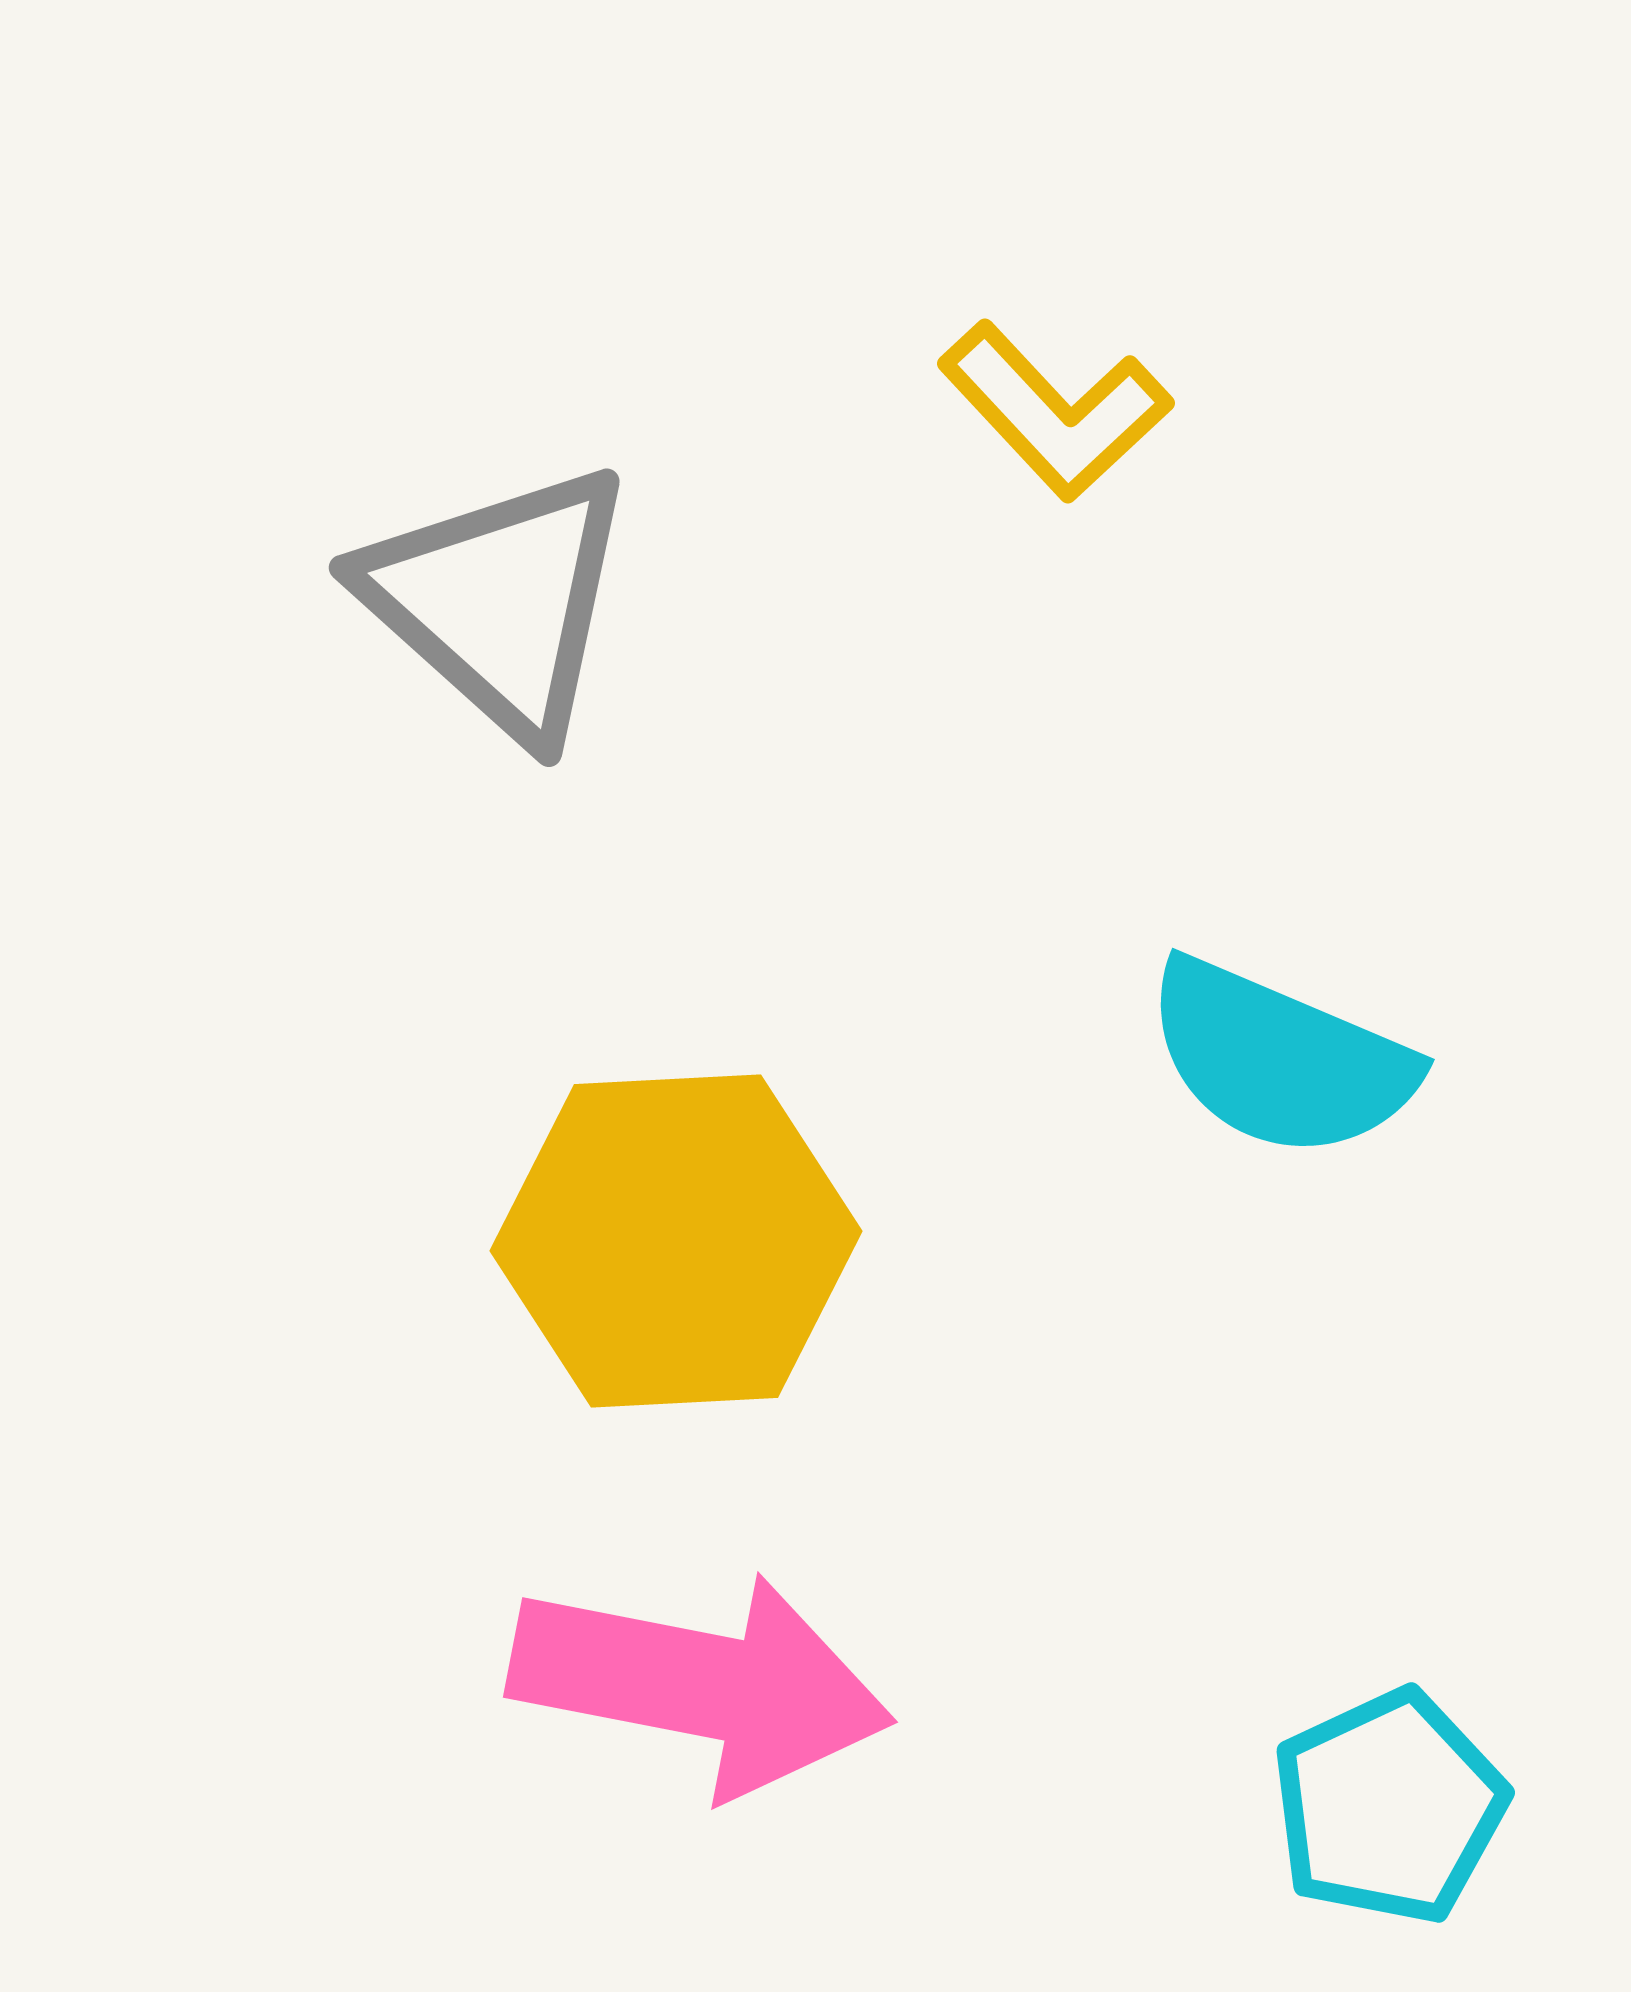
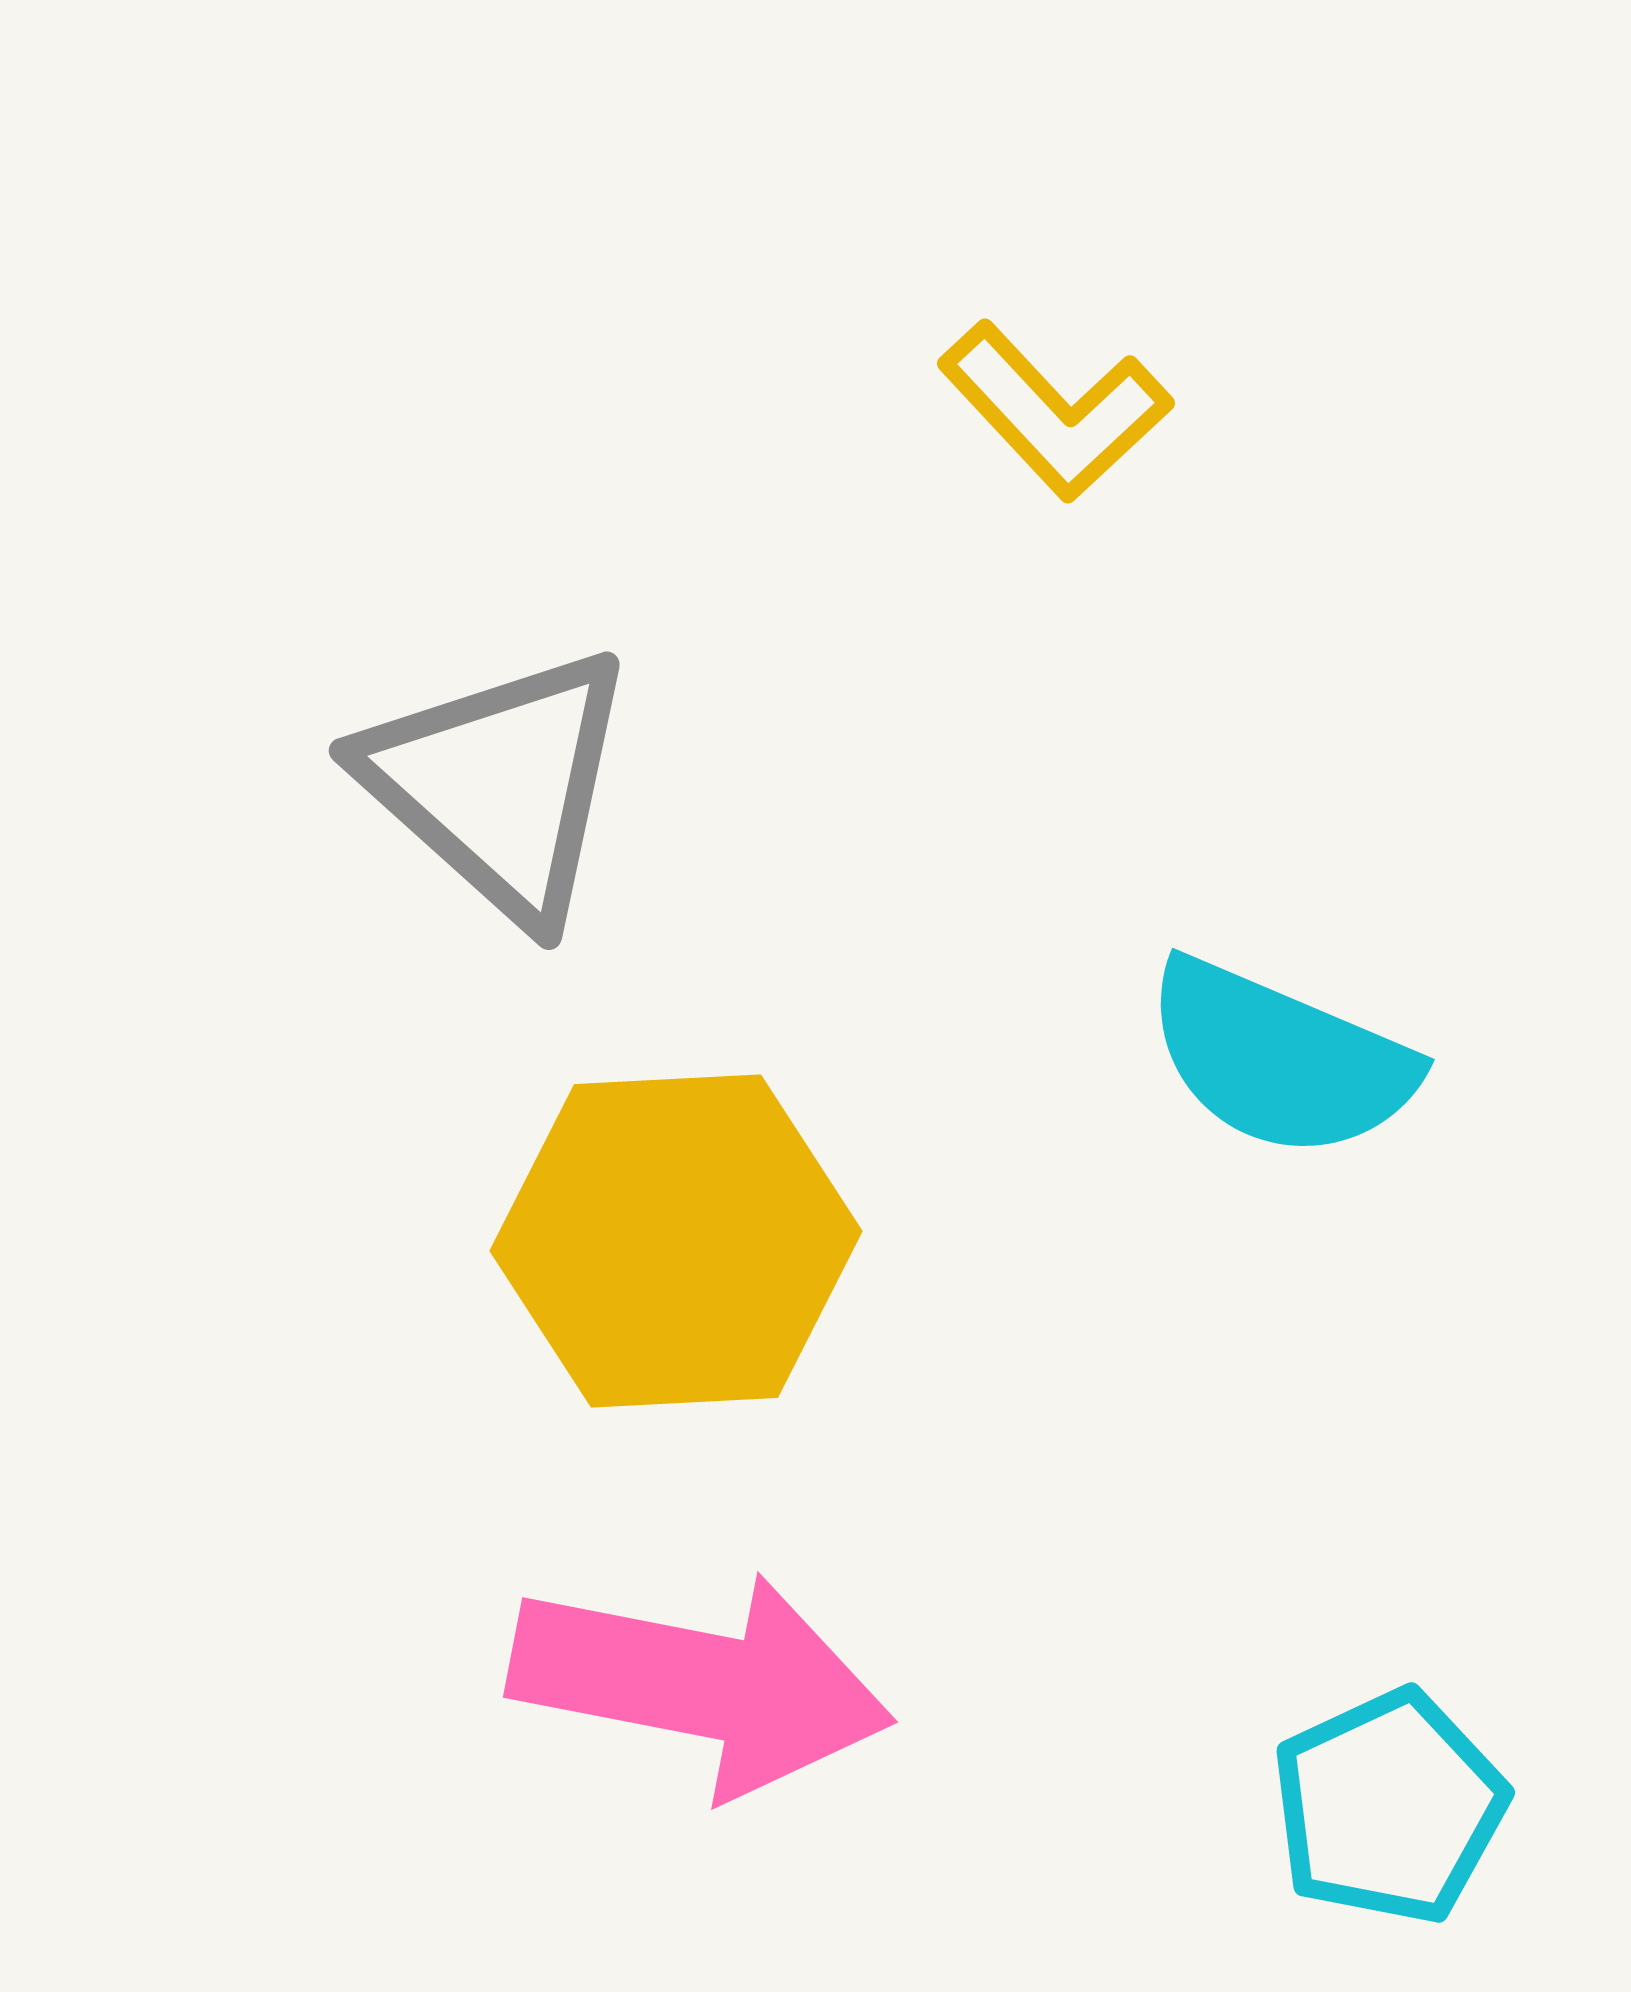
gray triangle: moved 183 px down
